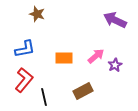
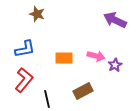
pink arrow: rotated 54 degrees clockwise
black line: moved 3 px right, 2 px down
